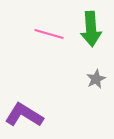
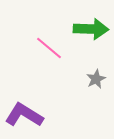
green arrow: rotated 84 degrees counterclockwise
pink line: moved 14 px down; rotated 24 degrees clockwise
